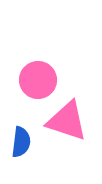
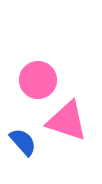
blue semicircle: moved 2 px right; rotated 48 degrees counterclockwise
